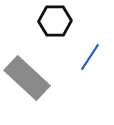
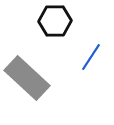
blue line: moved 1 px right
